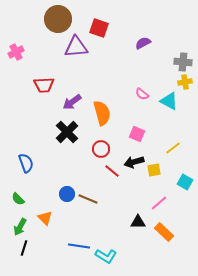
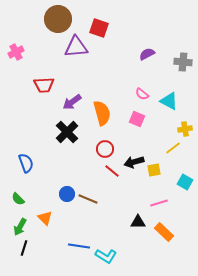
purple semicircle: moved 4 px right, 11 px down
yellow cross: moved 47 px down
pink square: moved 15 px up
red circle: moved 4 px right
pink line: rotated 24 degrees clockwise
